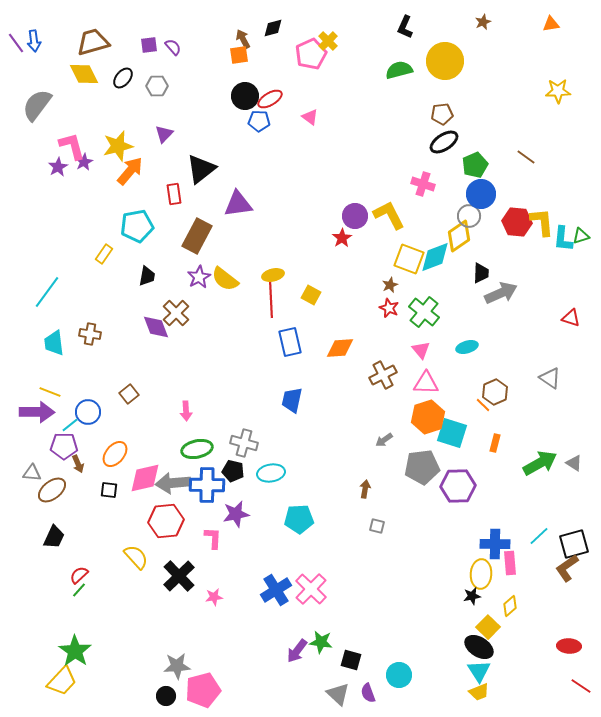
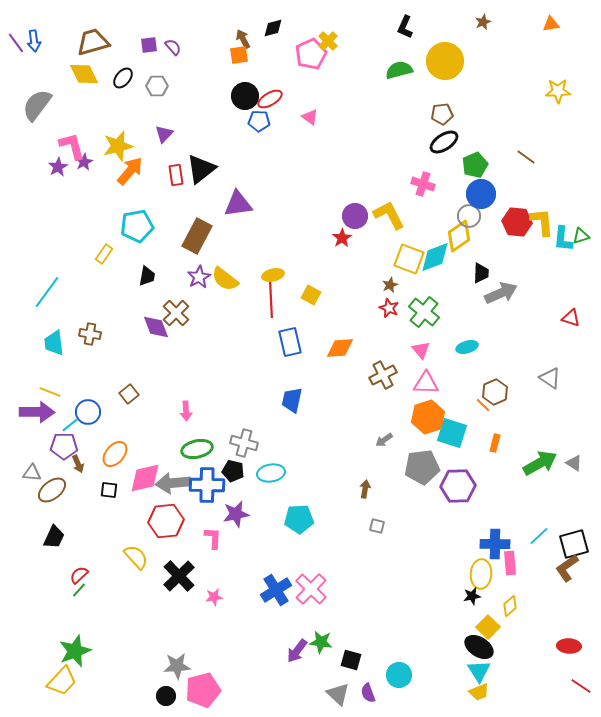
red rectangle at (174, 194): moved 2 px right, 19 px up
green star at (75, 651): rotated 16 degrees clockwise
